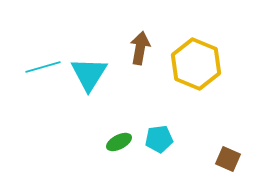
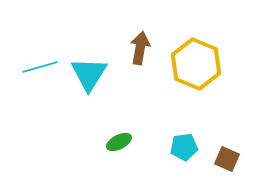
cyan line: moved 3 px left
cyan pentagon: moved 25 px right, 8 px down
brown square: moved 1 px left
